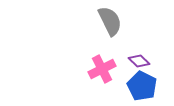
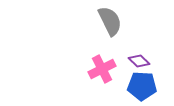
blue pentagon: rotated 24 degrees counterclockwise
